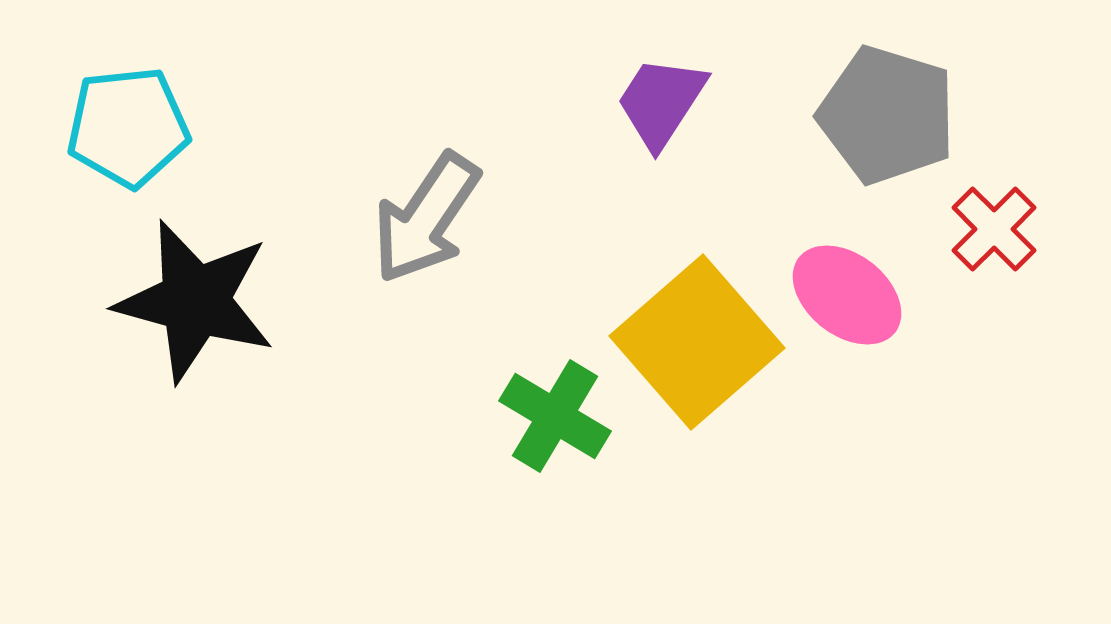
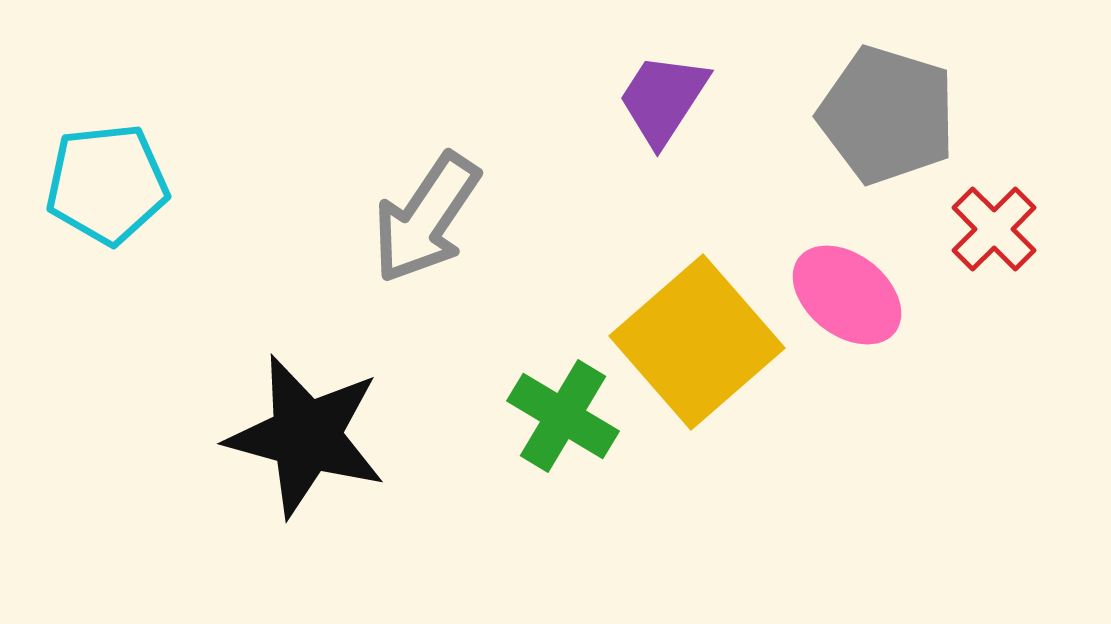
purple trapezoid: moved 2 px right, 3 px up
cyan pentagon: moved 21 px left, 57 px down
black star: moved 111 px right, 135 px down
green cross: moved 8 px right
